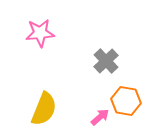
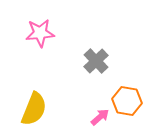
gray cross: moved 10 px left
orange hexagon: moved 1 px right
yellow semicircle: moved 10 px left
